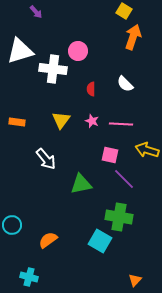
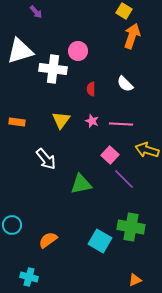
orange arrow: moved 1 px left, 1 px up
pink square: rotated 30 degrees clockwise
green cross: moved 12 px right, 10 px down
orange triangle: rotated 24 degrees clockwise
